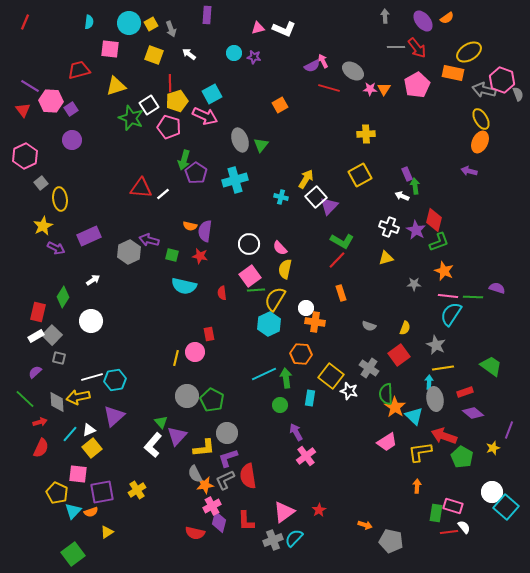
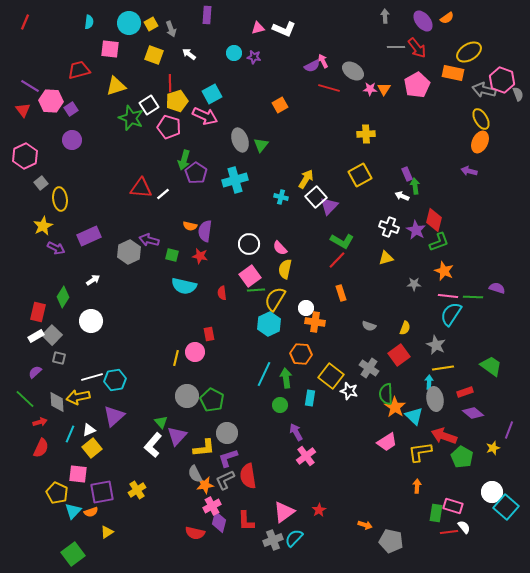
cyan line at (264, 374): rotated 40 degrees counterclockwise
cyan line at (70, 434): rotated 18 degrees counterclockwise
